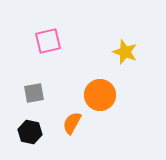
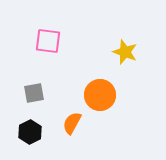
pink square: rotated 20 degrees clockwise
black hexagon: rotated 20 degrees clockwise
